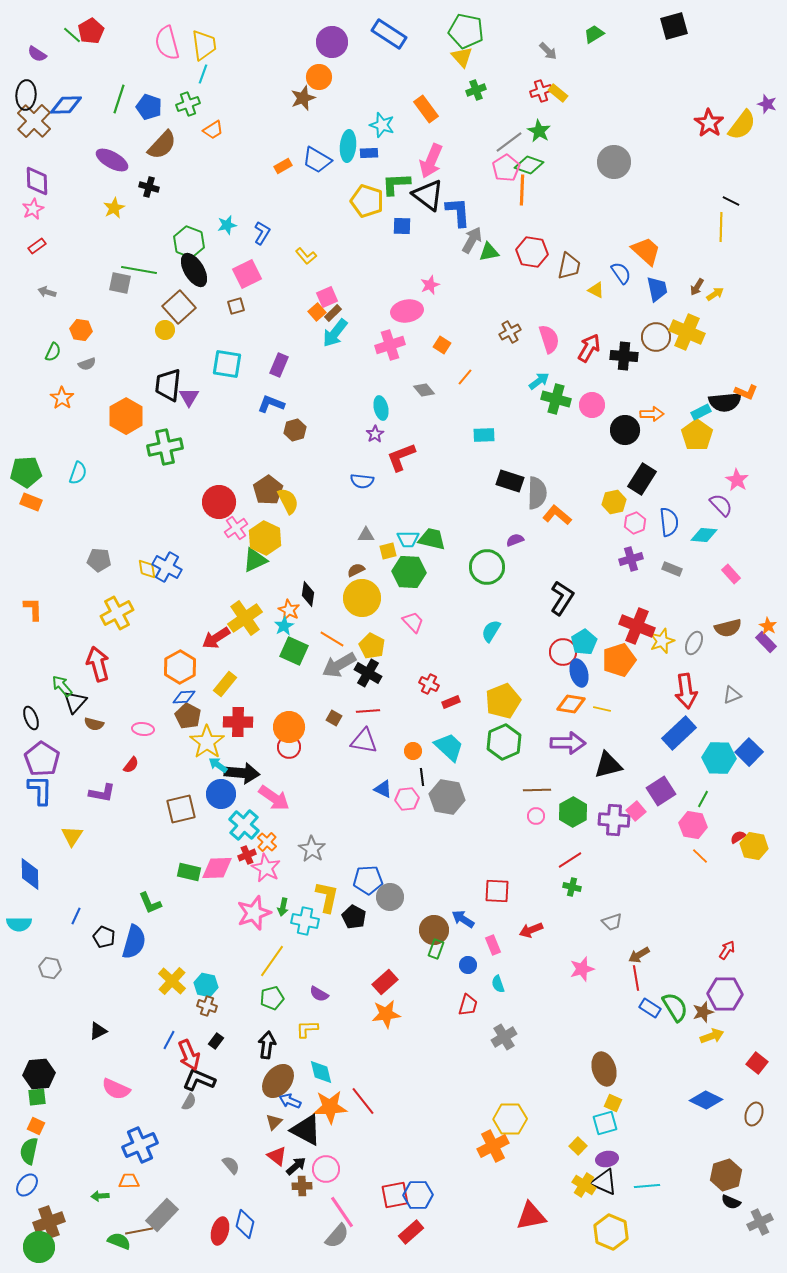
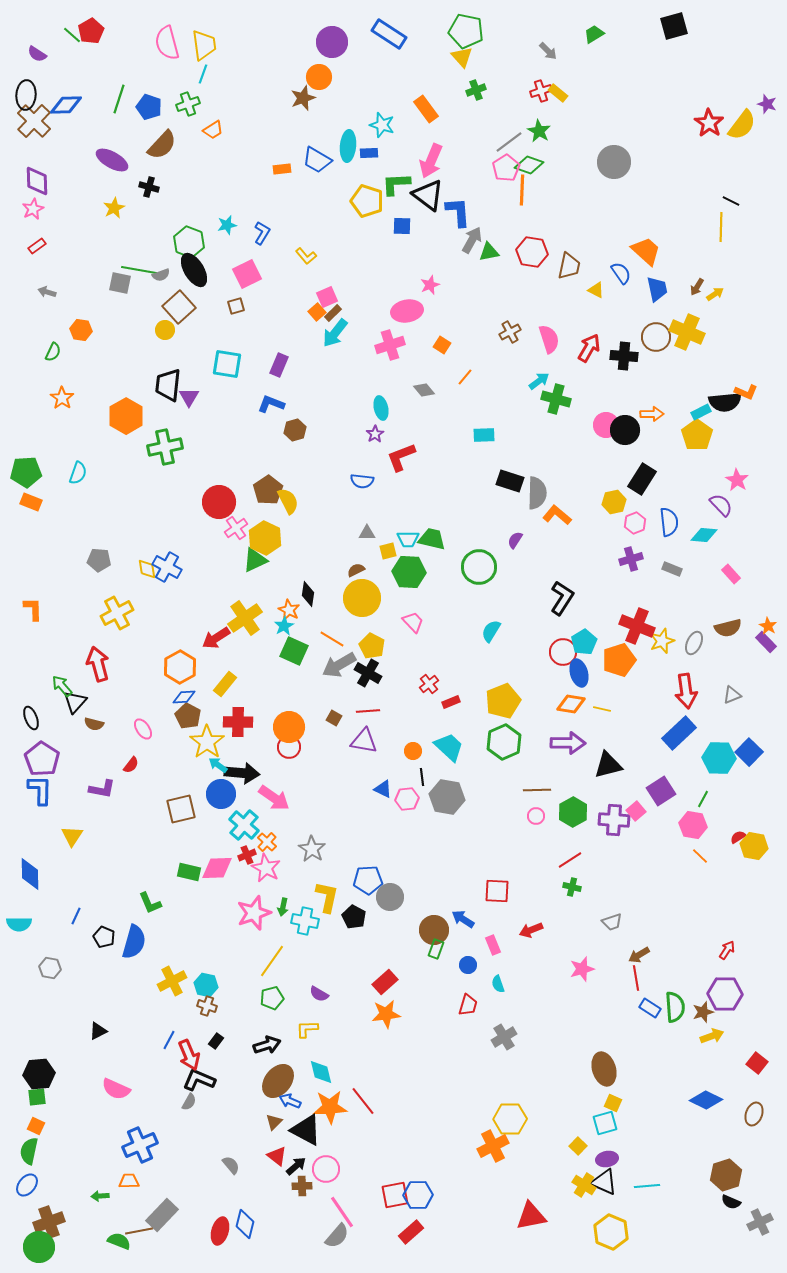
orange rectangle at (283, 166): moved 1 px left, 3 px down; rotated 24 degrees clockwise
gray semicircle at (87, 364): moved 74 px right, 89 px up
pink circle at (592, 405): moved 14 px right, 20 px down
gray triangle at (366, 535): moved 1 px right, 2 px up
purple semicircle at (515, 540): rotated 36 degrees counterclockwise
green circle at (487, 567): moved 8 px left
red cross at (429, 684): rotated 24 degrees clockwise
pink ellipse at (143, 729): rotated 50 degrees clockwise
purple L-shape at (102, 793): moved 4 px up
yellow cross at (172, 981): rotated 20 degrees clockwise
green semicircle at (675, 1007): rotated 28 degrees clockwise
black arrow at (267, 1045): rotated 64 degrees clockwise
